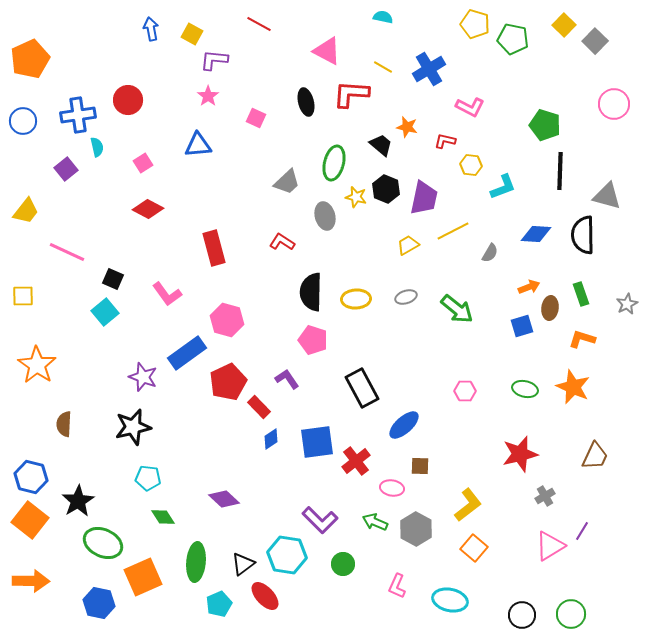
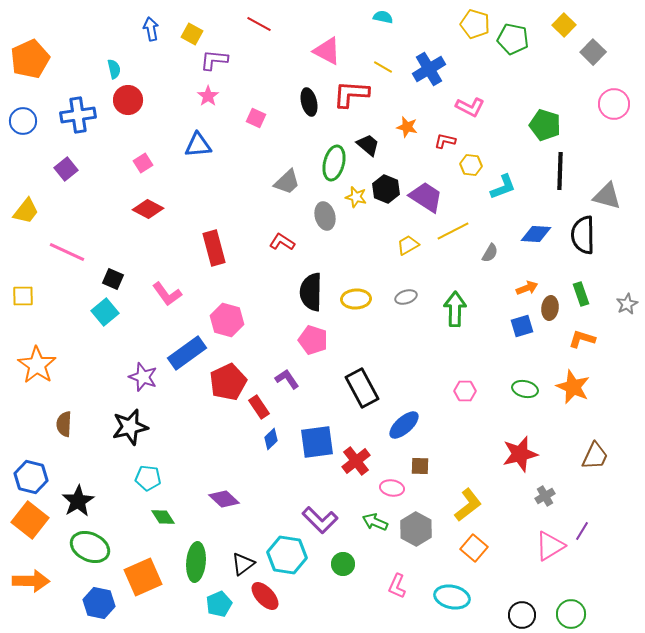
gray square at (595, 41): moved 2 px left, 11 px down
black ellipse at (306, 102): moved 3 px right
black trapezoid at (381, 145): moved 13 px left
cyan semicircle at (97, 147): moved 17 px right, 78 px up
purple trapezoid at (424, 198): moved 2 px right, 1 px up; rotated 69 degrees counterclockwise
orange arrow at (529, 287): moved 2 px left, 1 px down
green arrow at (457, 309): moved 2 px left; rotated 128 degrees counterclockwise
red rectangle at (259, 407): rotated 10 degrees clockwise
black star at (133, 427): moved 3 px left
blue diamond at (271, 439): rotated 10 degrees counterclockwise
green ellipse at (103, 543): moved 13 px left, 4 px down
cyan ellipse at (450, 600): moved 2 px right, 3 px up
